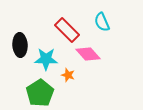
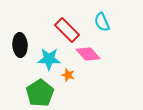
cyan star: moved 3 px right
